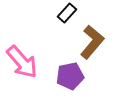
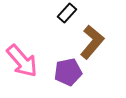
pink arrow: moved 1 px up
purple pentagon: moved 2 px left, 4 px up
